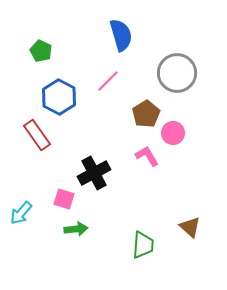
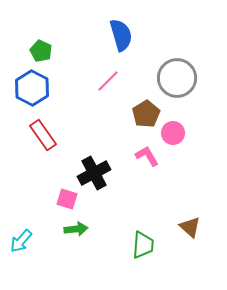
gray circle: moved 5 px down
blue hexagon: moved 27 px left, 9 px up
red rectangle: moved 6 px right
pink square: moved 3 px right
cyan arrow: moved 28 px down
